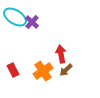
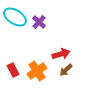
purple cross: moved 7 px right
red arrow: rotated 84 degrees clockwise
orange cross: moved 6 px left
